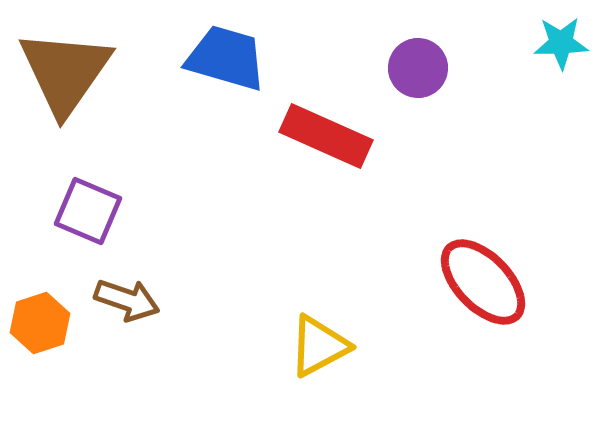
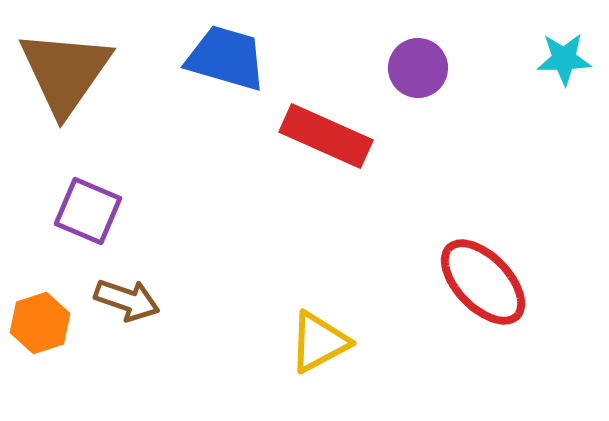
cyan star: moved 3 px right, 16 px down
yellow triangle: moved 4 px up
